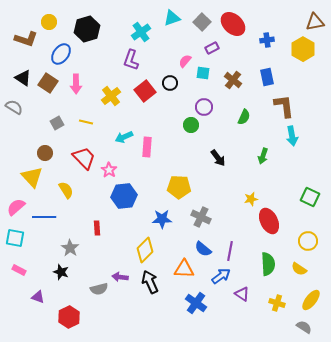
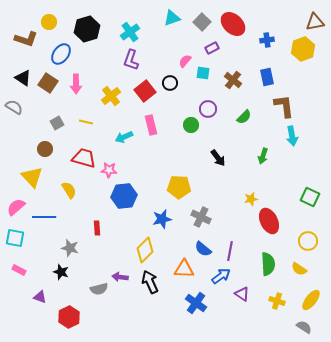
cyan cross at (141, 32): moved 11 px left
yellow hexagon at (303, 49): rotated 10 degrees clockwise
purple circle at (204, 107): moved 4 px right, 2 px down
green semicircle at (244, 117): rotated 21 degrees clockwise
pink rectangle at (147, 147): moved 4 px right, 22 px up; rotated 18 degrees counterclockwise
brown circle at (45, 153): moved 4 px up
red trapezoid at (84, 158): rotated 30 degrees counterclockwise
pink star at (109, 170): rotated 28 degrees counterclockwise
yellow semicircle at (66, 190): moved 3 px right
blue star at (162, 219): rotated 12 degrees counterclockwise
gray star at (70, 248): rotated 18 degrees counterclockwise
purple triangle at (38, 297): moved 2 px right
yellow cross at (277, 303): moved 2 px up
